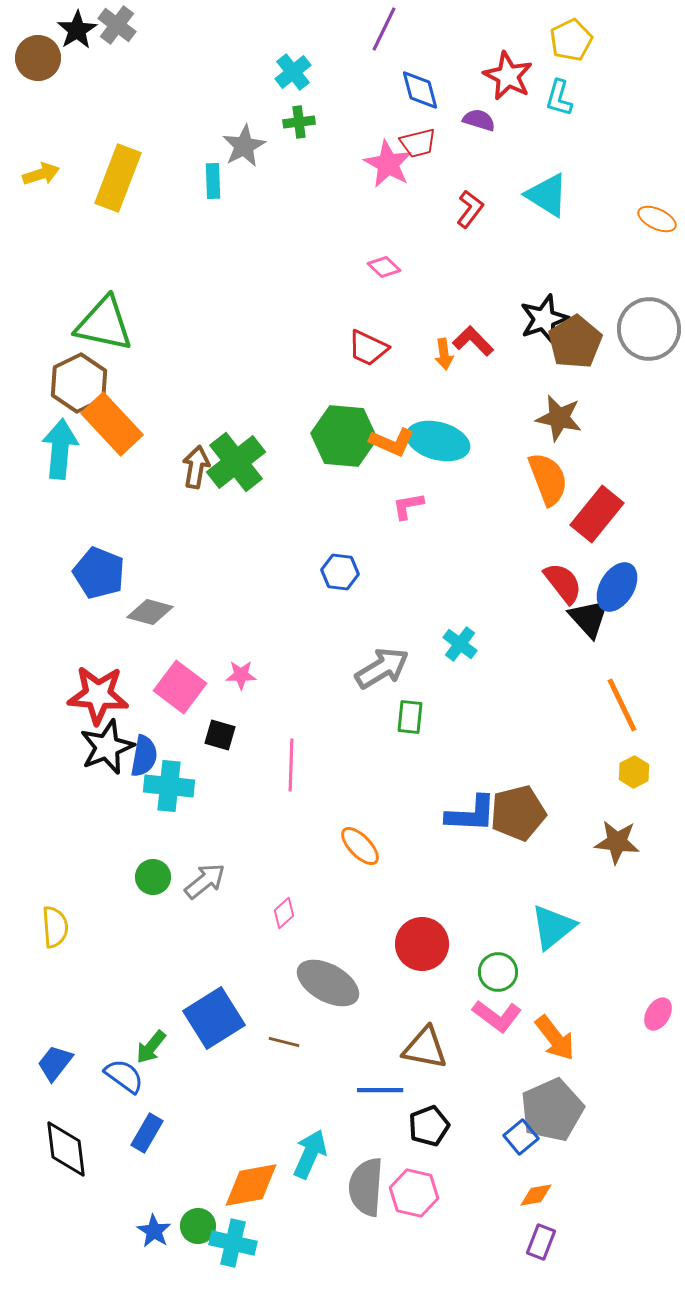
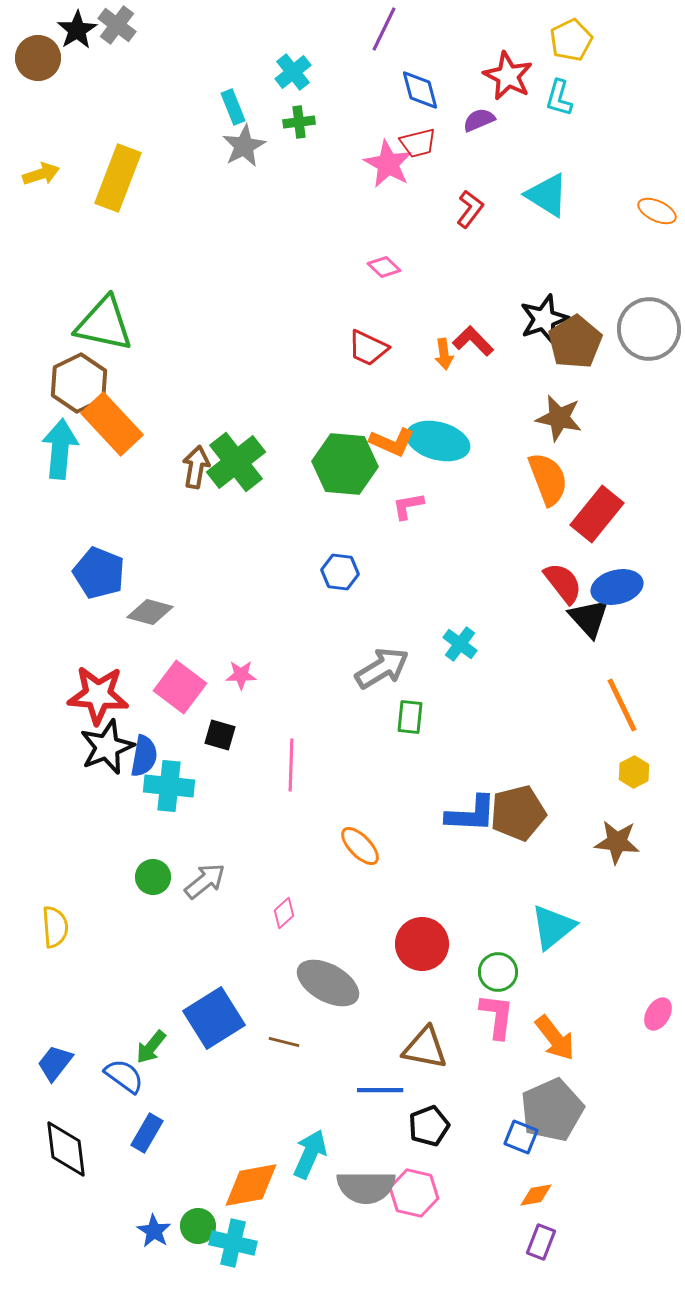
purple semicircle at (479, 120): rotated 40 degrees counterclockwise
cyan rectangle at (213, 181): moved 20 px right, 74 px up; rotated 20 degrees counterclockwise
orange ellipse at (657, 219): moved 8 px up
green hexagon at (344, 436): moved 1 px right, 28 px down
blue ellipse at (617, 587): rotated 45 degrees clockwise
pink L-shape at (497, 1016): rotated 120 degrees counterclockwise
blue square at (521, 1137): rotated 28 degrees counterclockwise
gray semicircle at (366, 1187): rotated 94 degrees counterclockwise
